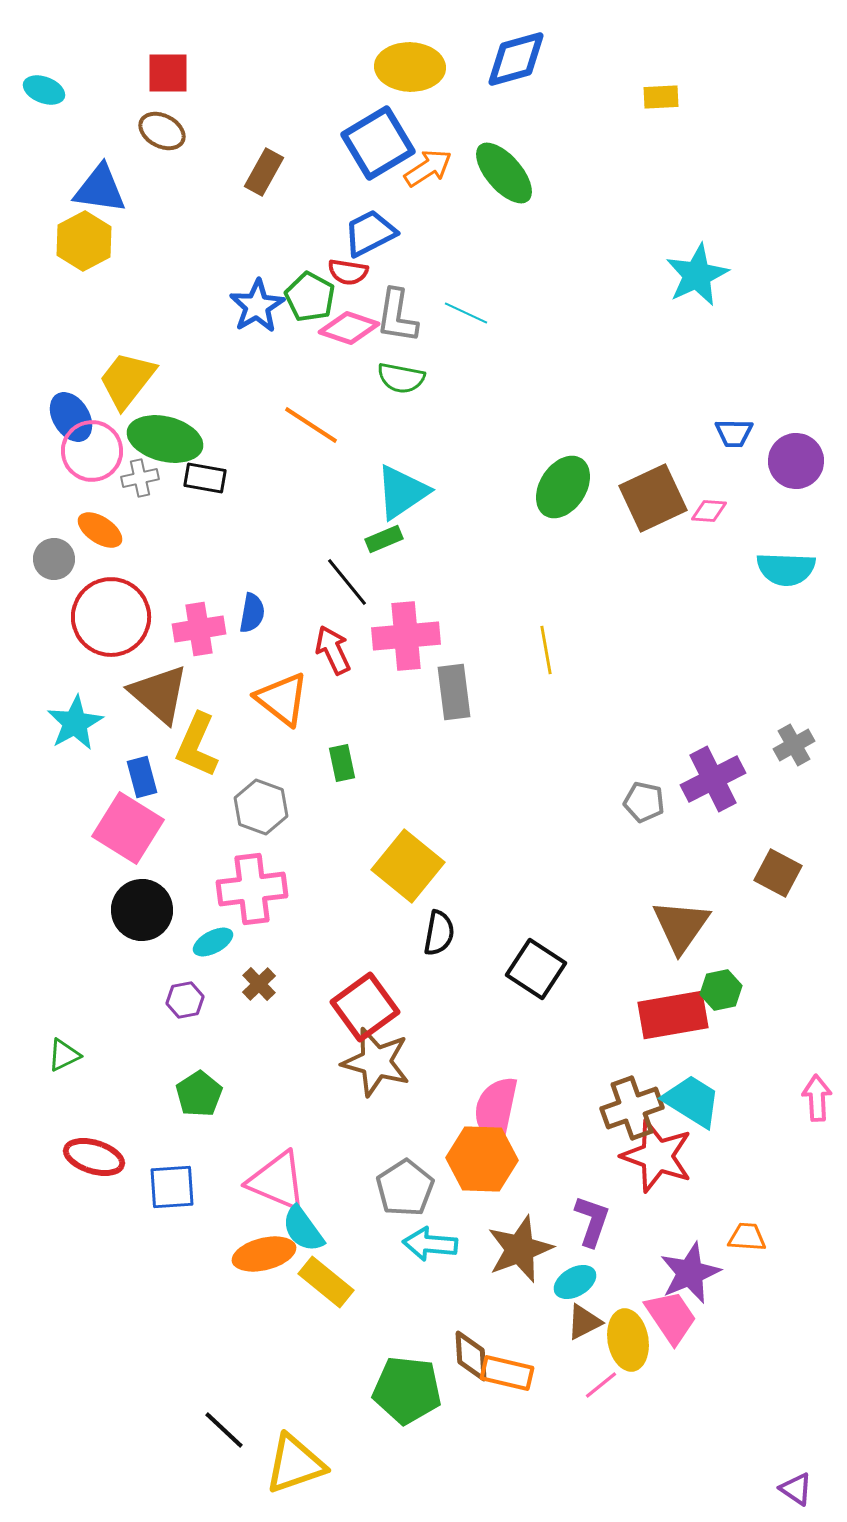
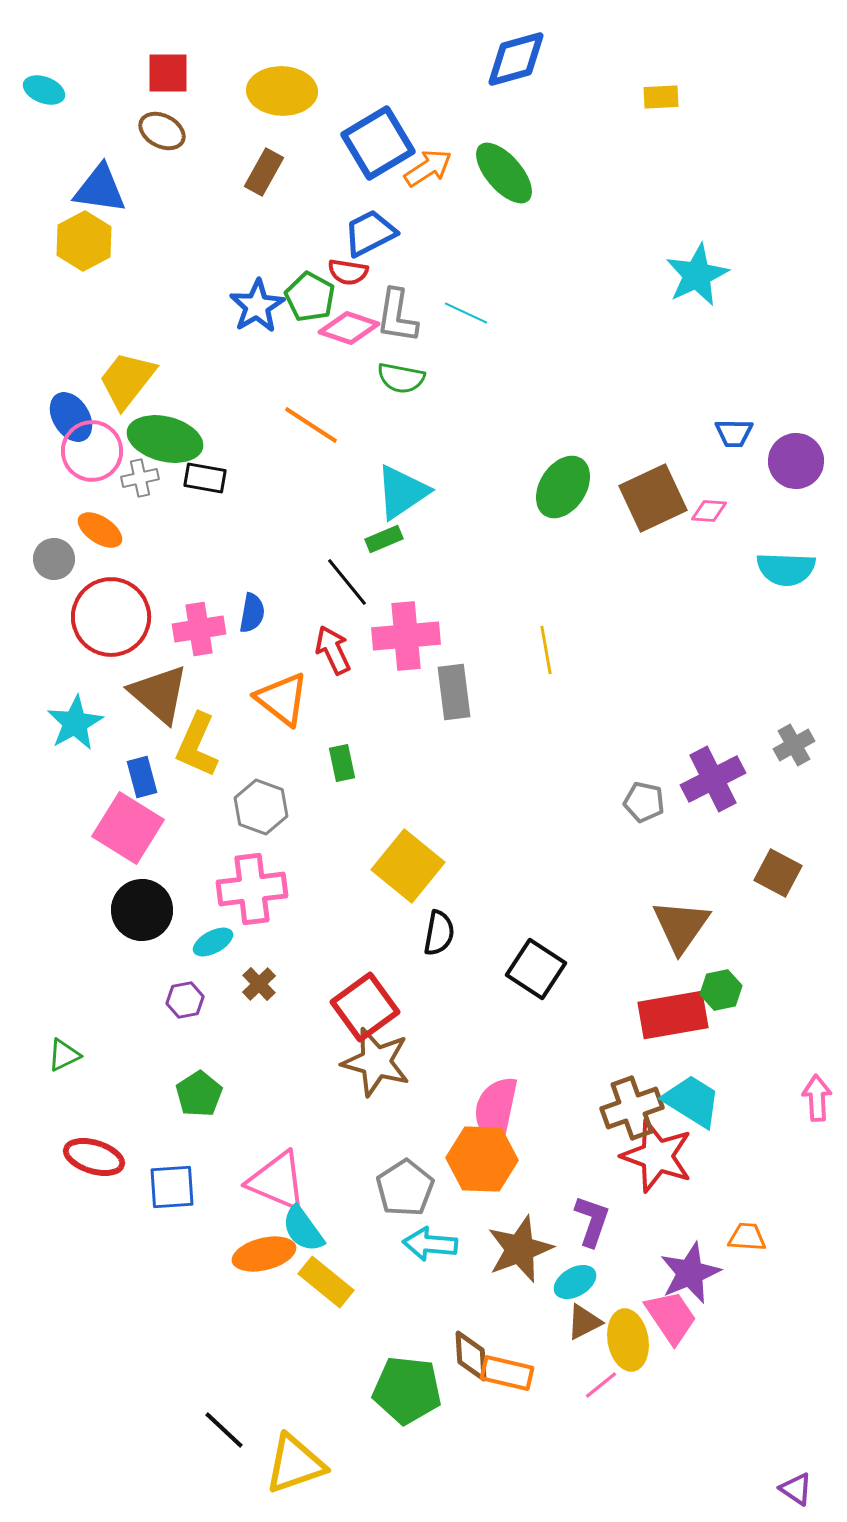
yellow ellipse at (410, 67): moved 128 px left, 24 px down
